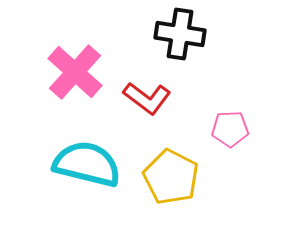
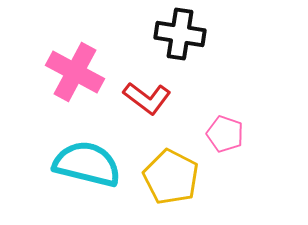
pink cross: rotated 14 degrees counterclockwise
pink pentagon: moved 5 px left, 5 px down; rotated 21 degrees clockwise
